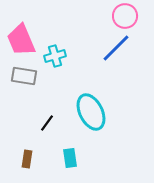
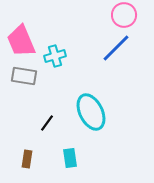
pink circle: moved 1 px left, 1 px up
pink trapezoid: moved 1 px down
